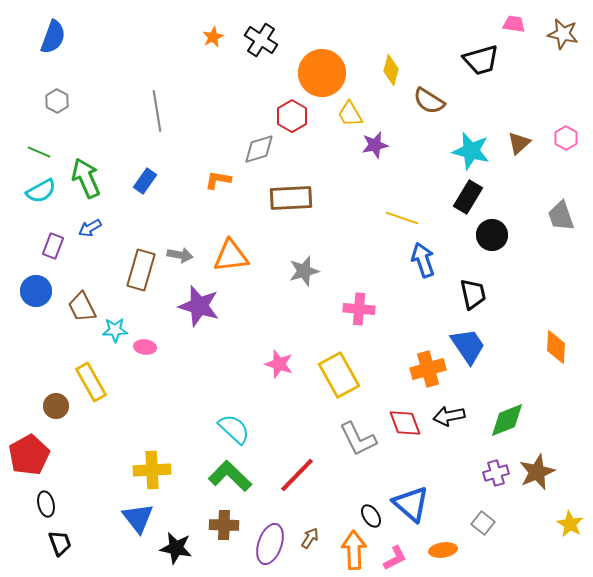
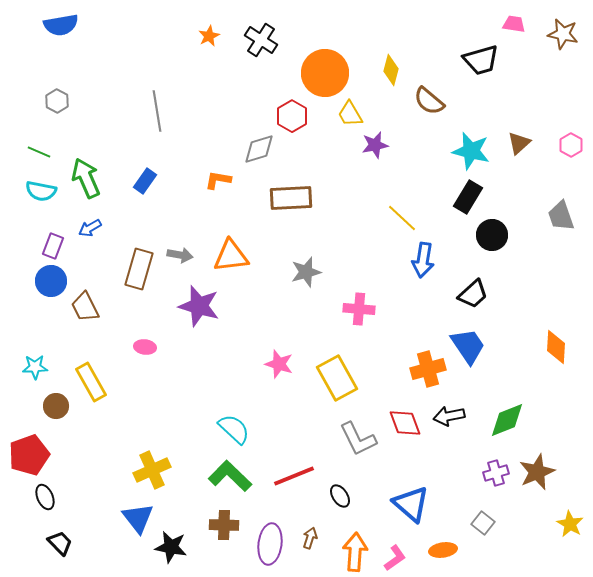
blue semicircle at (53, 37): moved 8 px right, 12 px up; rotated 60 degrees clockwise
orange star at (213, 37): moved 4 px left, 1 px up
orange circle at (322, 73): moved 3 px right
brown semicircle at (429, 101): rotated 8 degrees clockwise
pink hexagon at (566, 138): moved 5 px right, 7 px down
cyan semicircle at (41, 191): rotated 40 degrees clockwise
yellow line at (402, 218): rotated 24 degrees clockwise
blue arrow at (423, 260): rotated 152 degrees counterclockwise
brown rectangle at (141, 270): moved 2 px left, 1 px up
gray star at (304, 271): moved 2 px right, 1 px down
blue circle at (36, 291): moved 15 px right, 10 px up
black trapezoid at (473, 294): rotated 60 degrees clockwise
brown trapezoid at (82, 307): moved 3 px right
cyan star at (115, 330): moved 80 px left, 37 px down
yellow rectangle at (339, 375): moved 2 px left, 3 px down
red pentagon at (29, 455): rotated 9 degrees clockwise
yellow cross at (152, 470): rotated 21 degrees counterclockwise
red line at (297, 475): moved 3 px left, 1 px down; rotated 24 degrees clockwise
black ellipse at (46, 504): moved 1 px left, 7 px up; rotated 10 degrees counterclockwise
black ellipse at (371, 516): moved 31 px left, 20 px up
brown arrow at (310, 538): rotated 15 degrees counterclockwise
black trapezoid at (60, 543): rotated 24 degrees counterclockwise
purple ellipse at (270, 544): rotated 12 degrees counterclockwise
black star at (176, 548): moved 5 px left, 1 px up
orange arrow at (354, 550): moved 1 px right, 2 px down; rotated 6 degrees clockwise
pink L-shape at (395, 558): rotated 8 degrees counterclockwise
